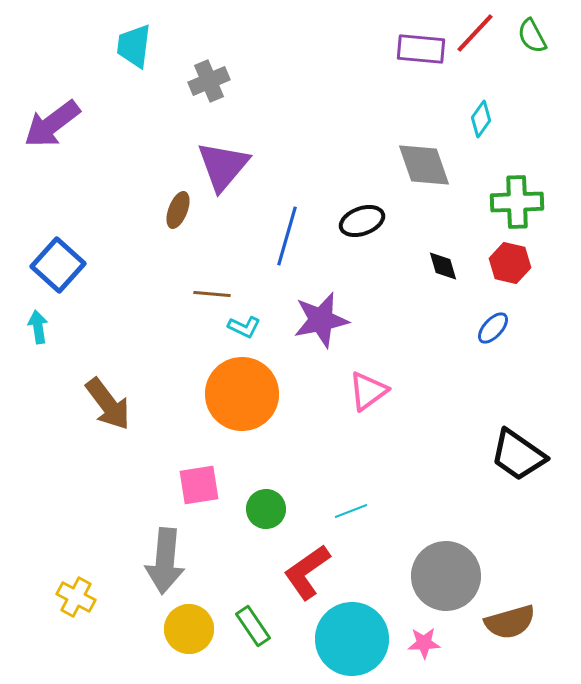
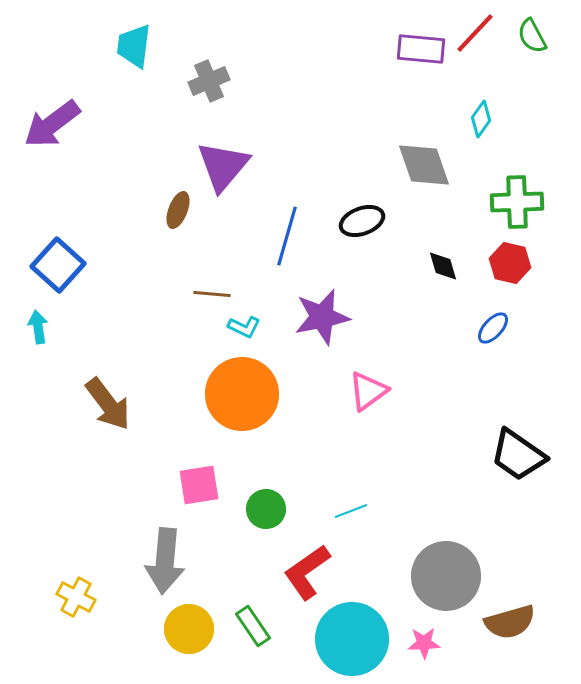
purple star: moved 1 px right, 3 px up
